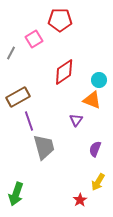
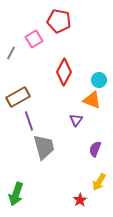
red pentagon: moved 1 px left, 1 px down; rotated 10 degrees clockwise
red diamond: rotated 28 degrees counterclockwise
yellow arrow: moved 1 px right
